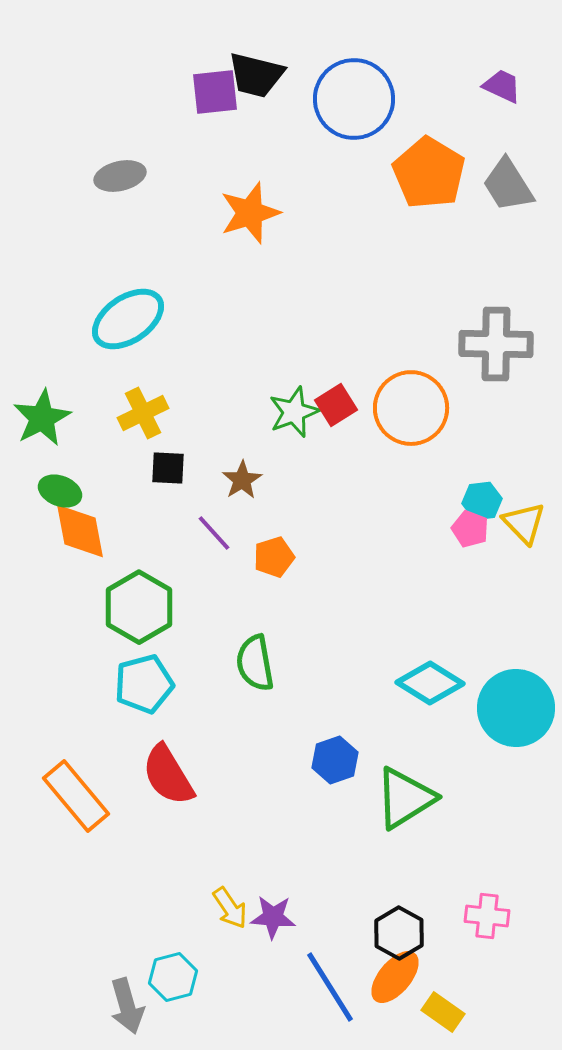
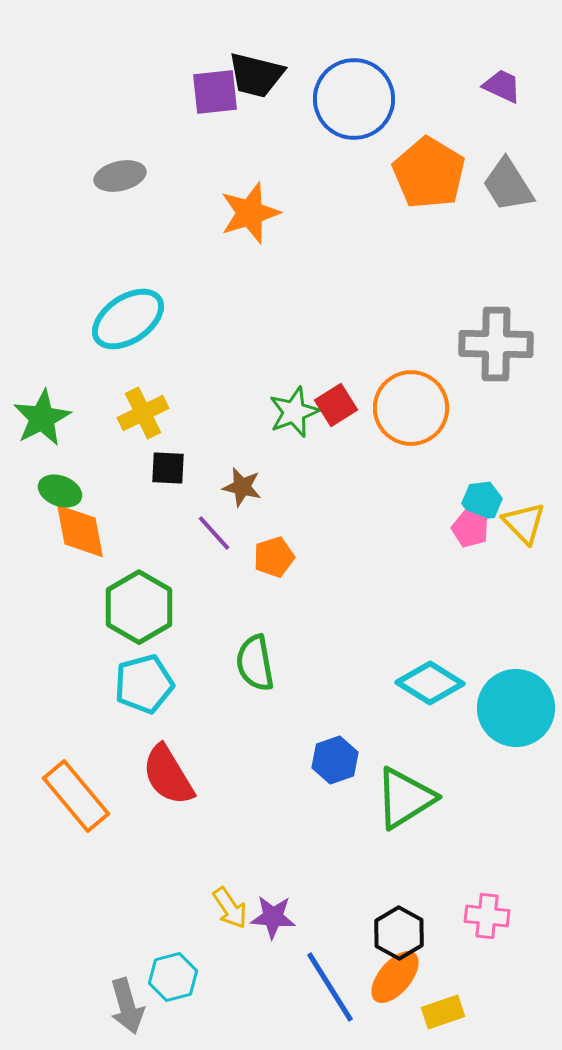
brown star at (242, 480): moved 7 px down; rotated 27 degrees counterclockwise
yellow rectangle at (443, 1012): rotated 54 degrees counterclockwise
